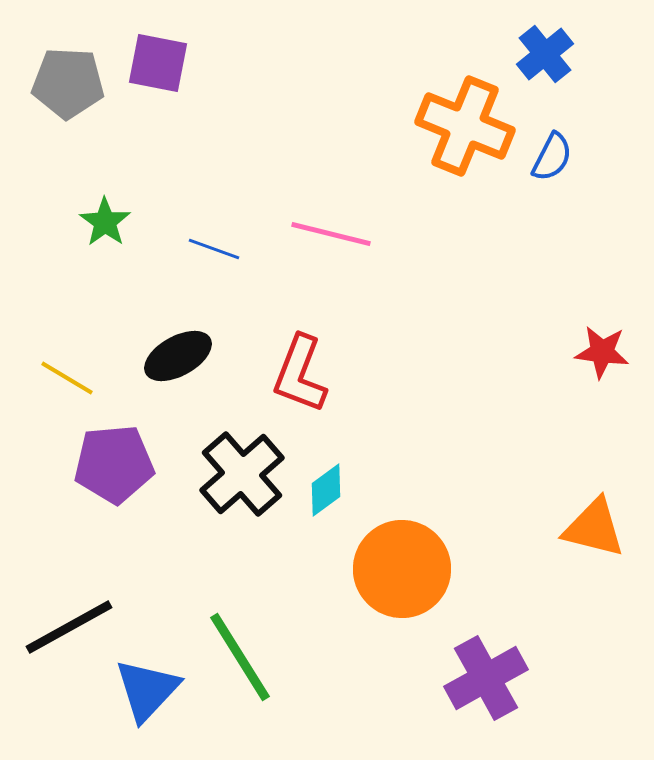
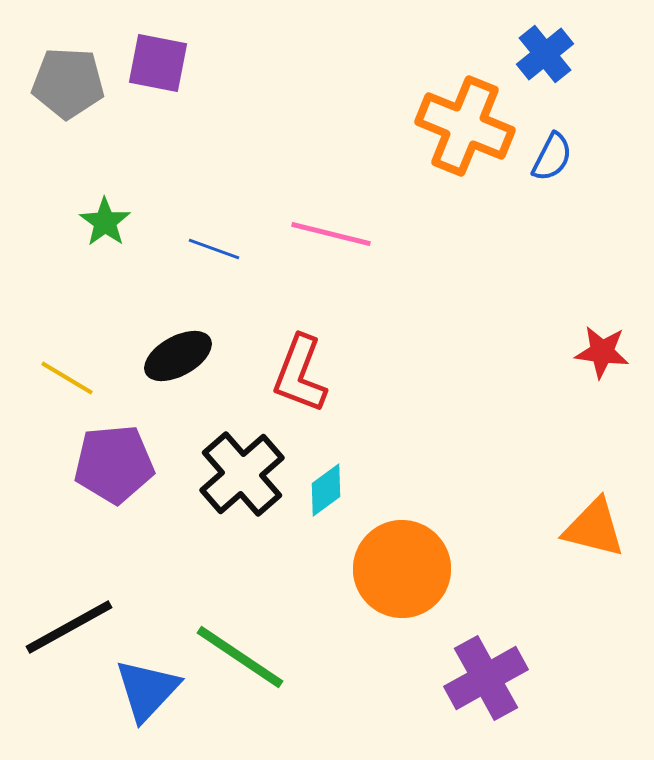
green line: rotated 24 degrees counterclockwise
